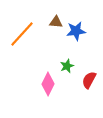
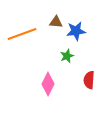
orange line: rotated 28 degrees clockwise
green star: moved 10 px up
red semicircle: rotated 24 degrees counterclockwise
